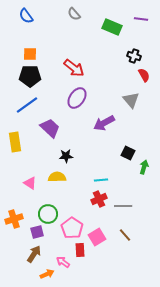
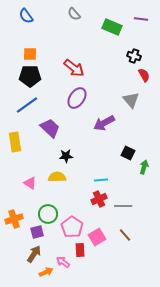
pink pentagon: moved 1 px up
orange arrow: moved 1 px left, 2 px up
